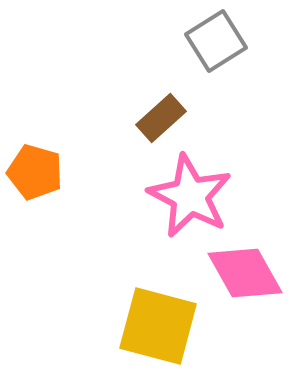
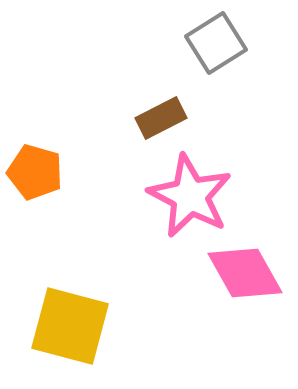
gray square: moved 2 px down
brown rectangle: rotated 15 degrees clockwise
yellow square: moved 88 px left
